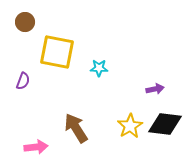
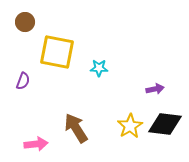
pink arrow: moved 3 px up
